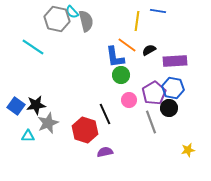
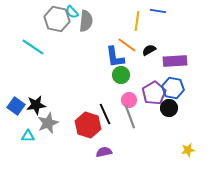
gray semicircle: rotated 20 degrees clockwise
gray line: moved 21 px left, 5 px up
red hexagon: moved 3 px right, 5 px up
purple semicircle: moved 1 px left
